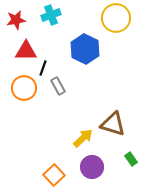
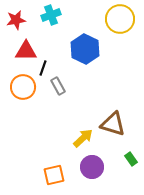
yellow circle: moved 4 px right, 1 px down
orange circle: moved 1 px left, 1 px up
orange square: rotated 30 degrees clockwise
